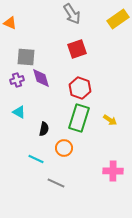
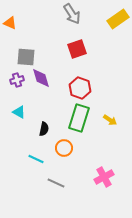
pink cross: moved 9 px left, 6 px down; rotated 30 degrees counterclockwise
